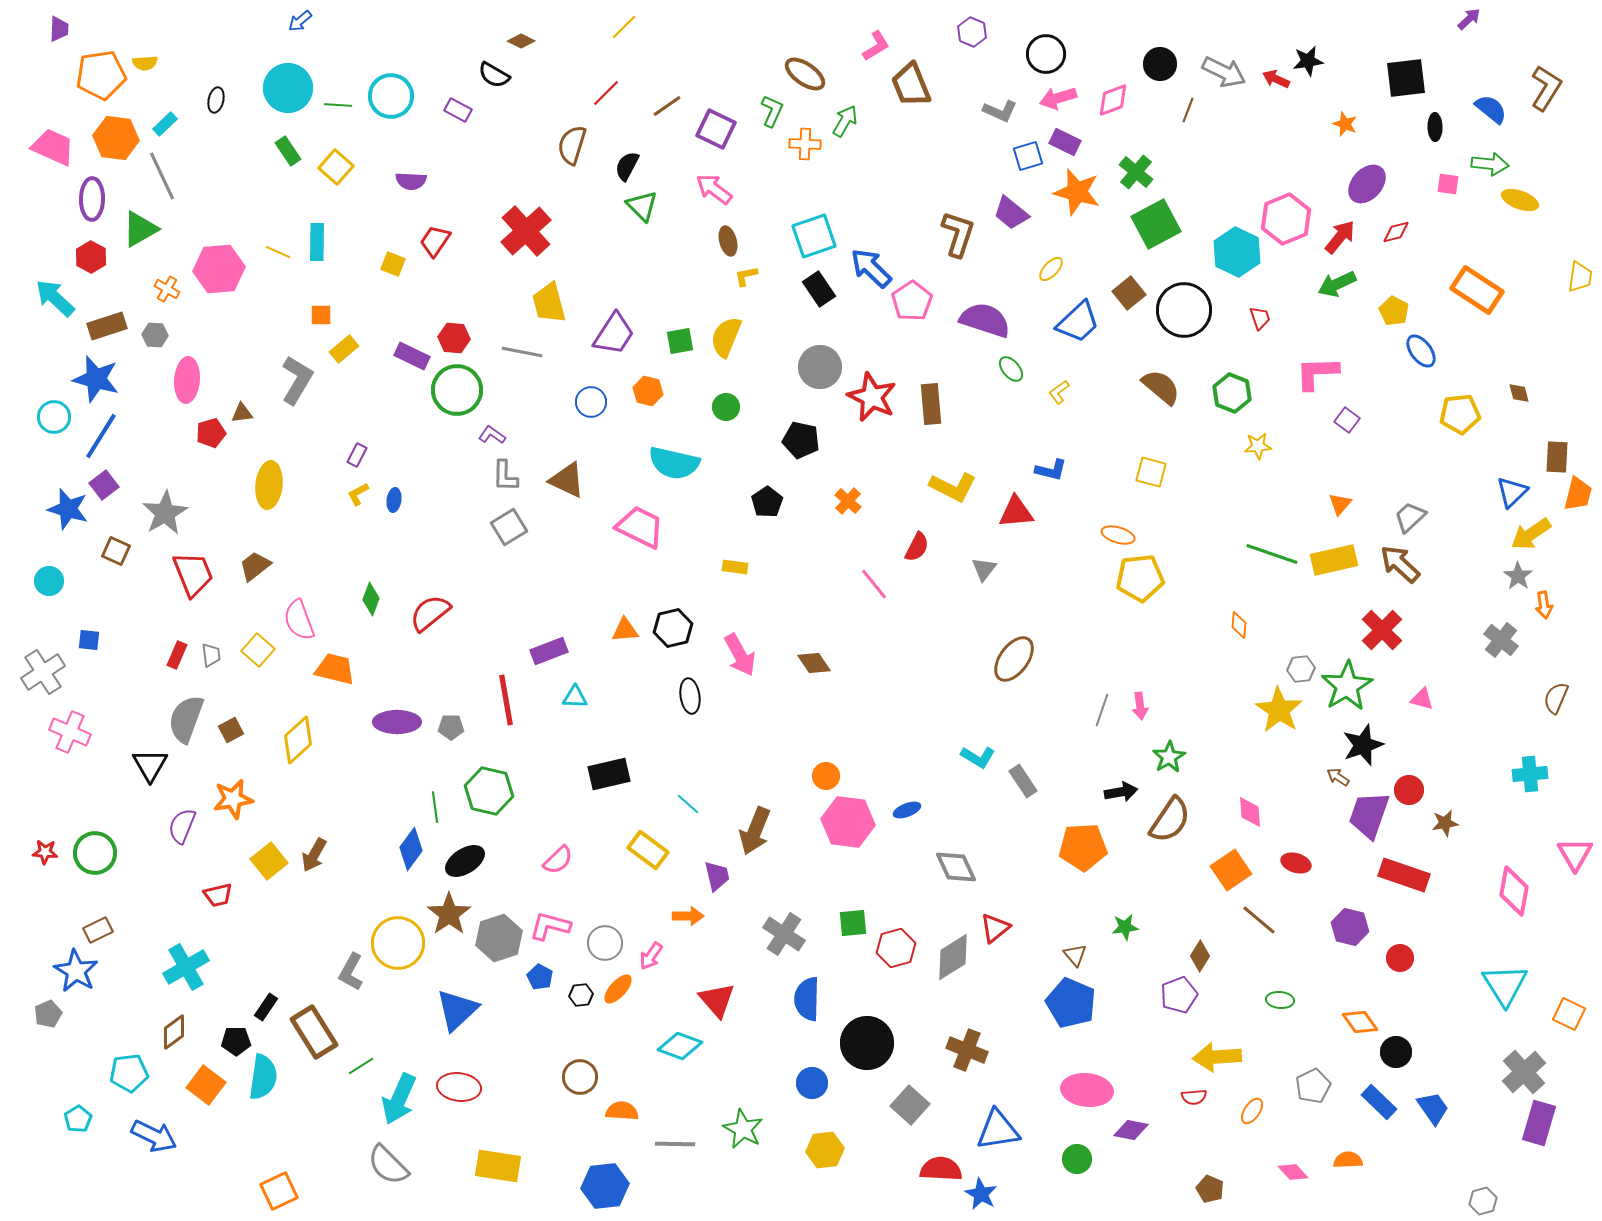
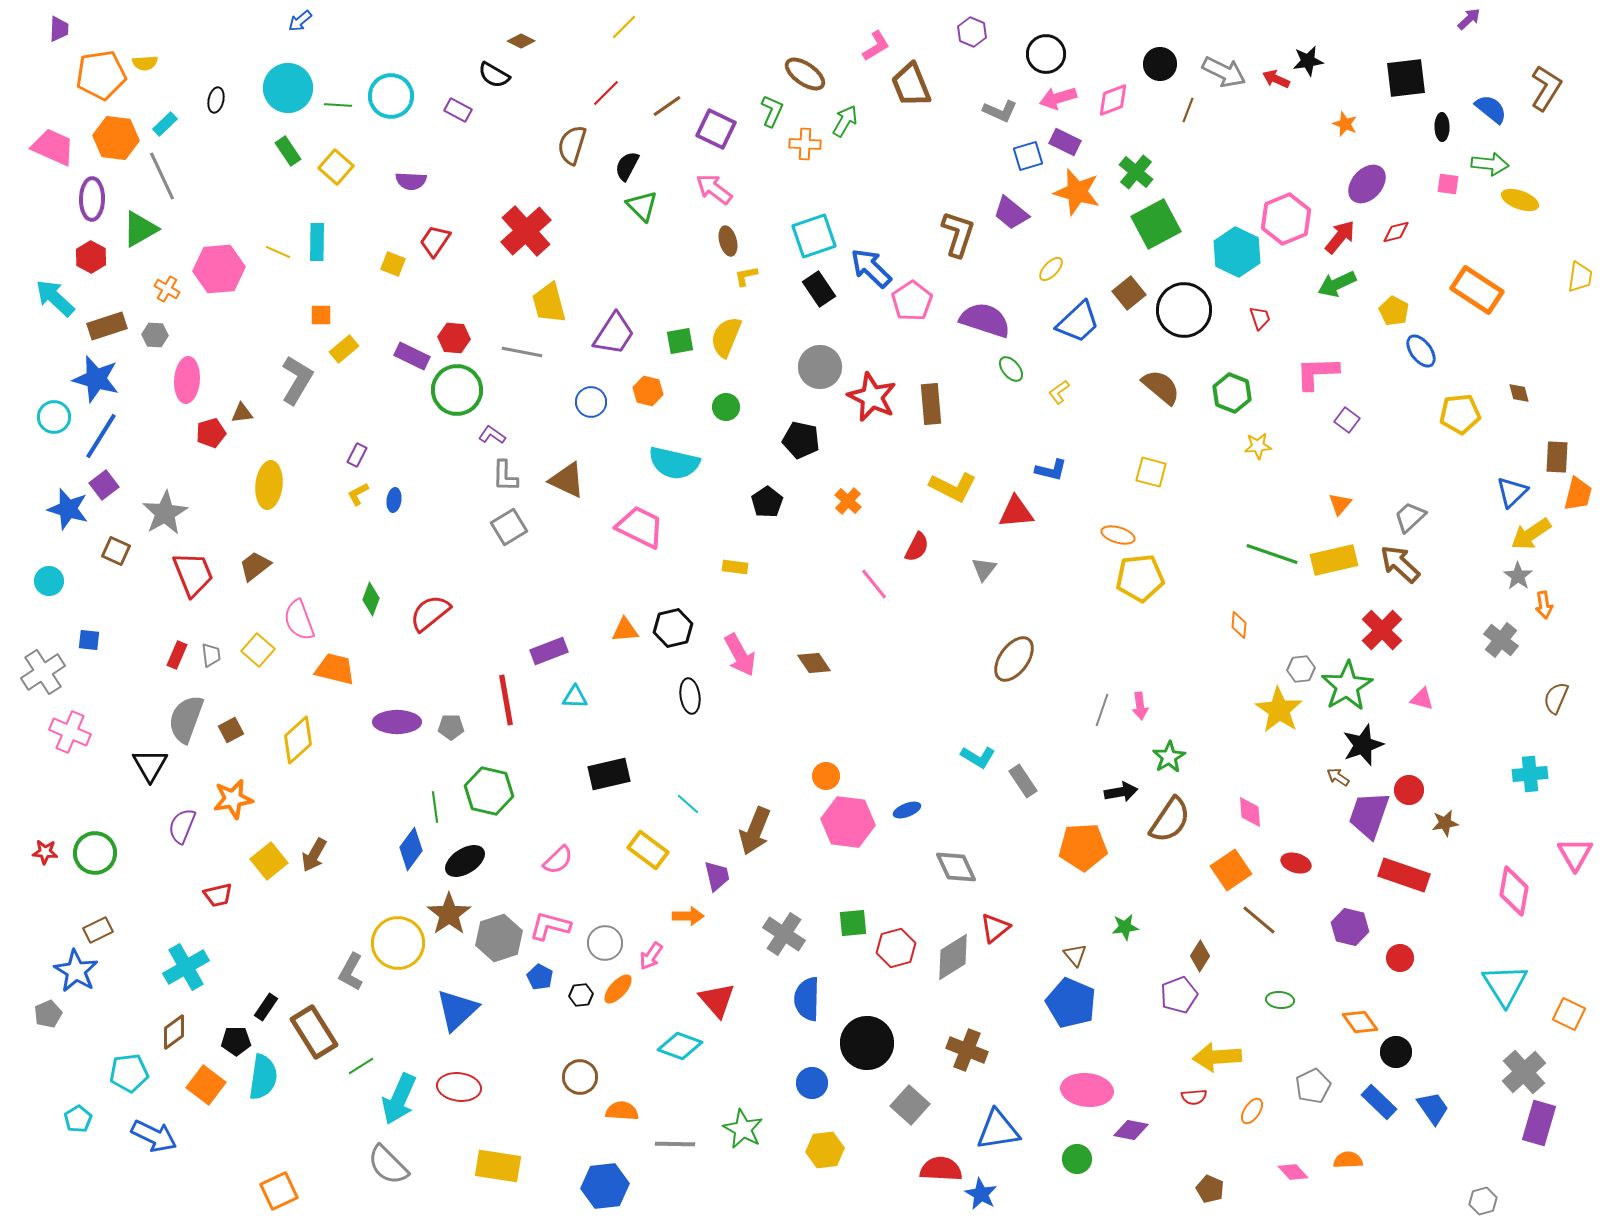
black ellipse at (1435, 127): moved 7 px right
